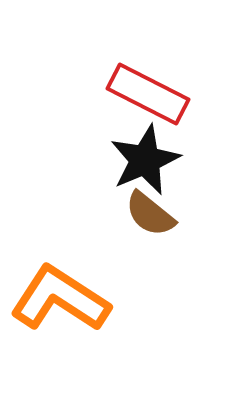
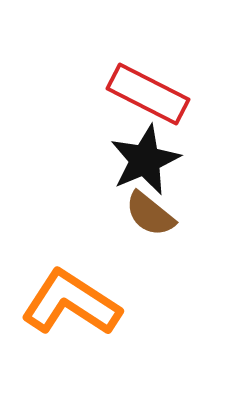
orange L-shape: moved 11 px right, 4 px down
